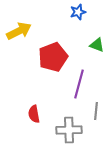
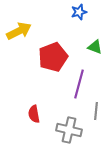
blue star: moved 1 px right
green triangle: moved 2 px left, 2 px down
gray cross: rotated 15 degrees clockwise
